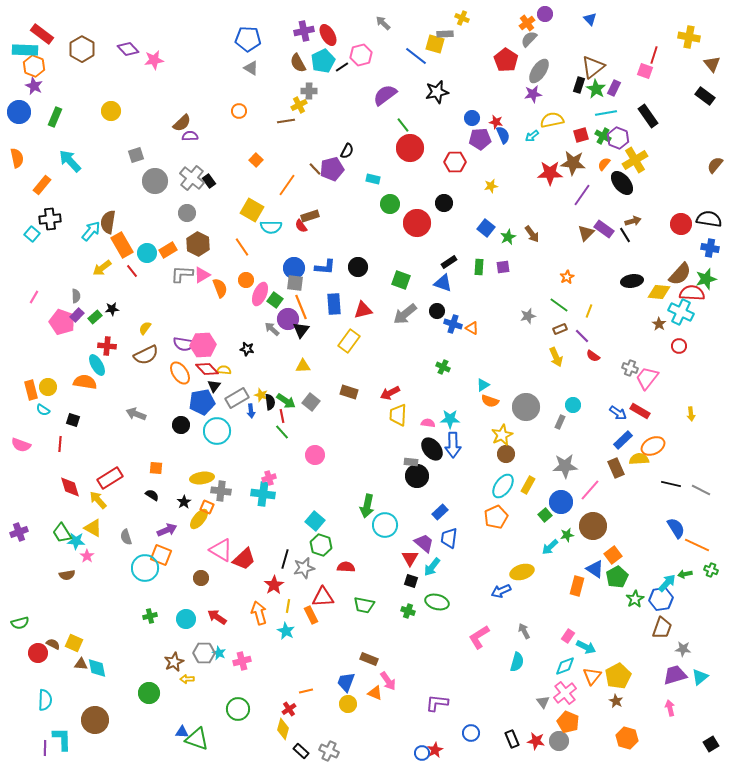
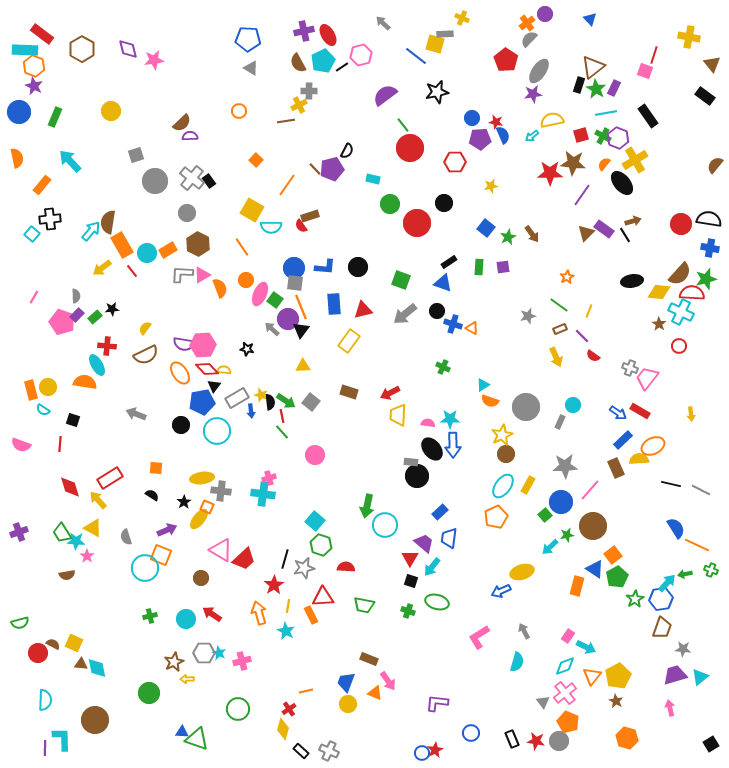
purple diamond at (128, 49): rotated 30 degrees clockwise
red arrow at (217, 617): moved 5 px left, 3 px up
